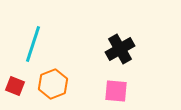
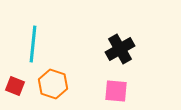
cyan line: rotated 12 degrees counterclockwise
orange hexagon: rotated 20 degrees counterclockwise
